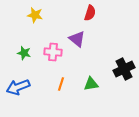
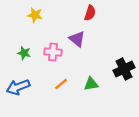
orange line: rotated 32 degrees clockwise
